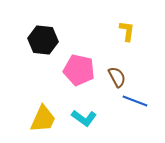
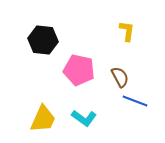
brown semicircle: moved 3 px right
